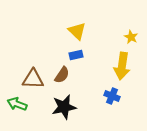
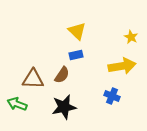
yellow arrow: rotated 108 degrees counterclockwise
